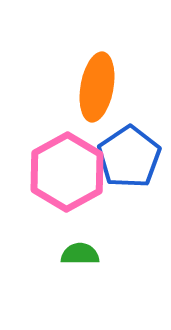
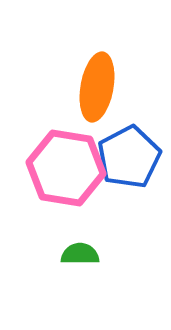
blue pentagon: rotated 6 degrees clockwise
pink hexagon: moved 1 px left, 4 px up; rotated 22 degrees counterclockwise
